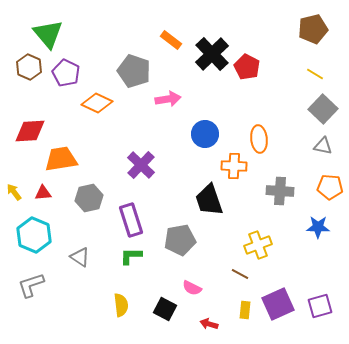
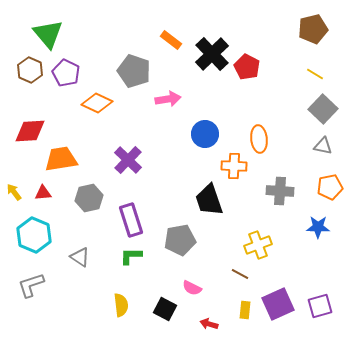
brown hexagon at (29, 67): moved 1 px right, 3 px down
purple cross at (141, 165): moved 13 px left, 5 px up
orange pentagon at (330, 187): rotated 15 degrees counterclockwise
